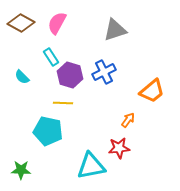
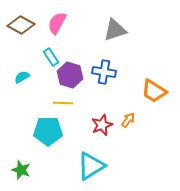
brown diamond: moved 2 px down
blue cross: rotated 35 degrees clockwise
cyan semicircle: rotated 105 degrees clockwise
orange trapezoid: moved 2 px right; rotated 72 degrees clockwise
cyan pentagon: rotated 12 degrees counterclockwise
red star: moved 17 px left, 23 px up; rotated 15 degrees counterclockwise
cyan triangle: rotated 20 degrees counterclockwise
green star: rotated 18 degrees clockwise
